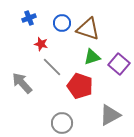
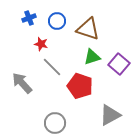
blue circle: moved 5 px left, 2 px up
gray circle: moved 7 px left
